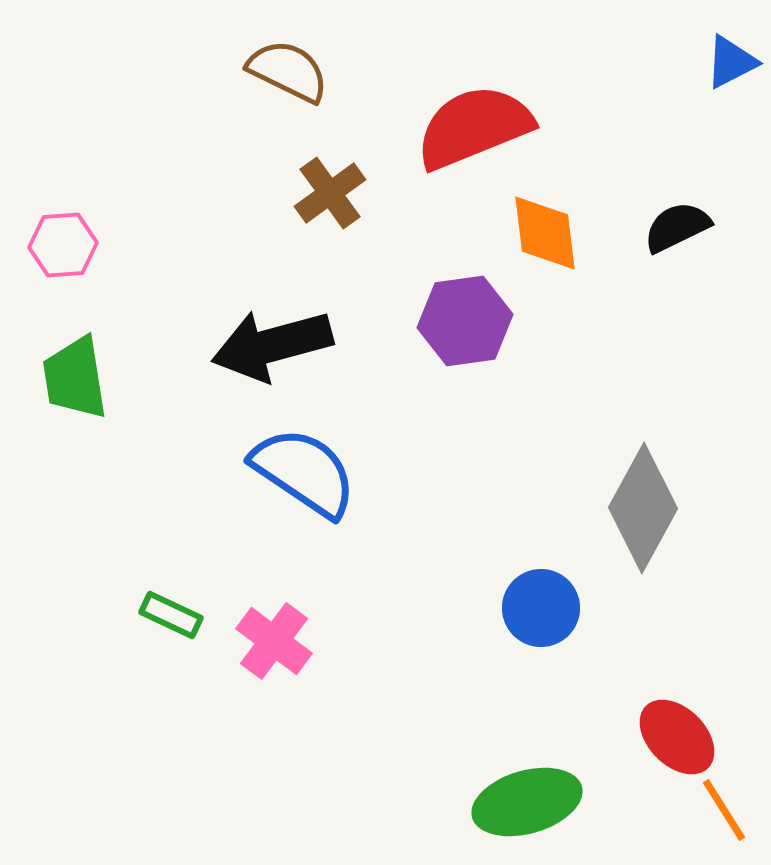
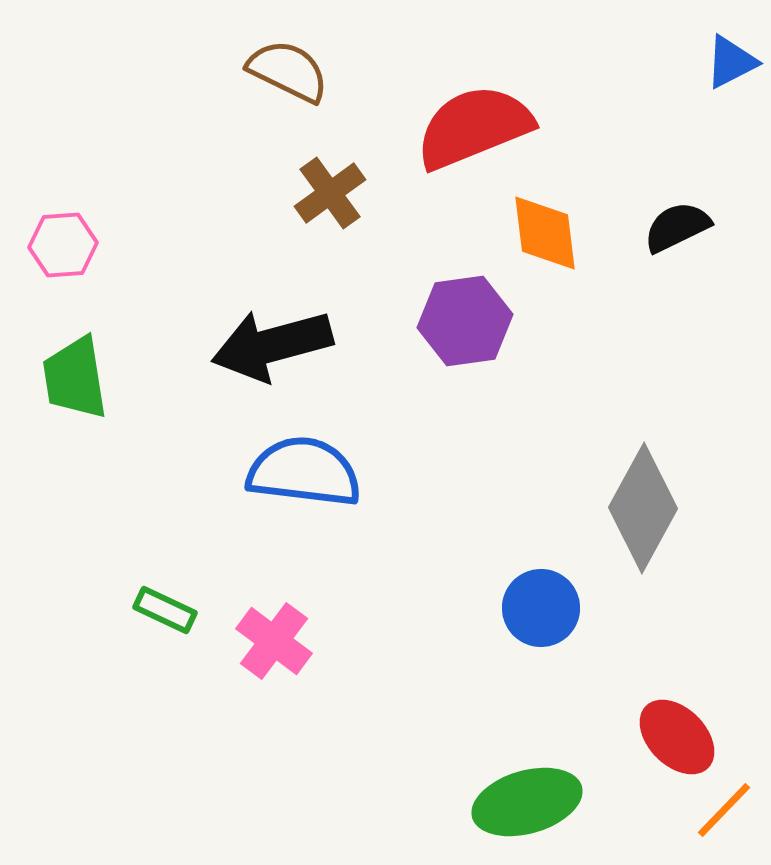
blue semicircle: rotated 27 degrees counterclockwise
green rectangle: moved 6 px left, 5 px up
orange line: rotated 76 degrees clockwise
